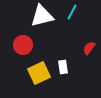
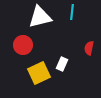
cyan line: rotated 21 degrees counterclockwise
white triangle: moved 2 px left, 1 px down
red semicircle: rotated 24 degrees counterclockwise
white rectangle: moved 1 px left, 3 px up; rotated 32 degrees clockwise
